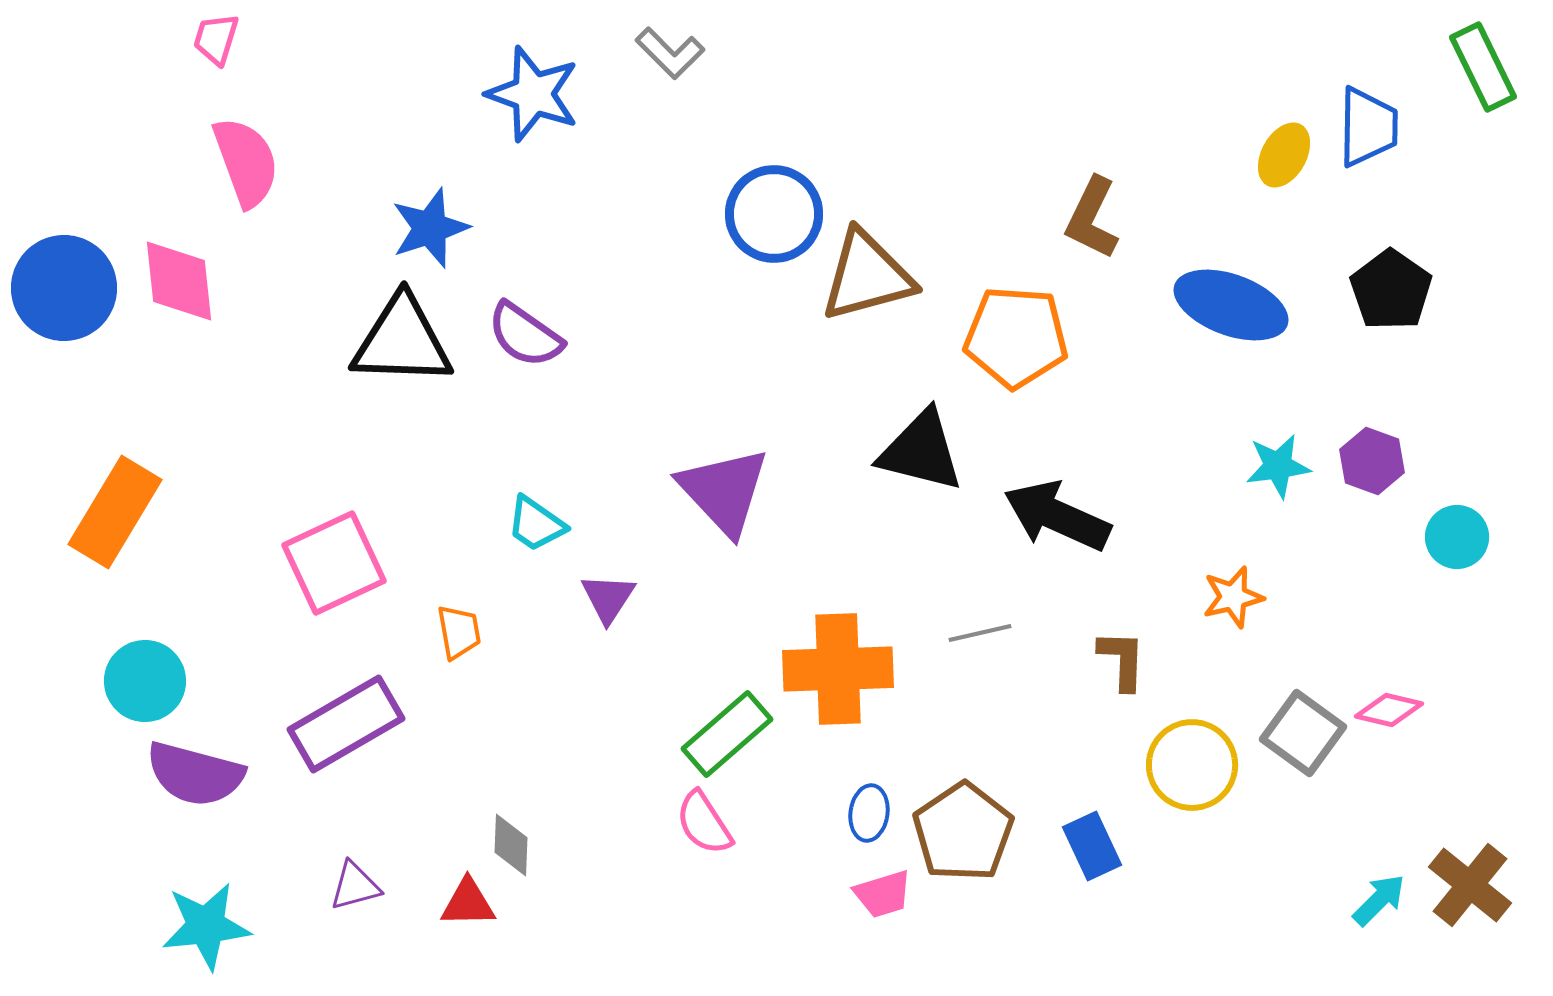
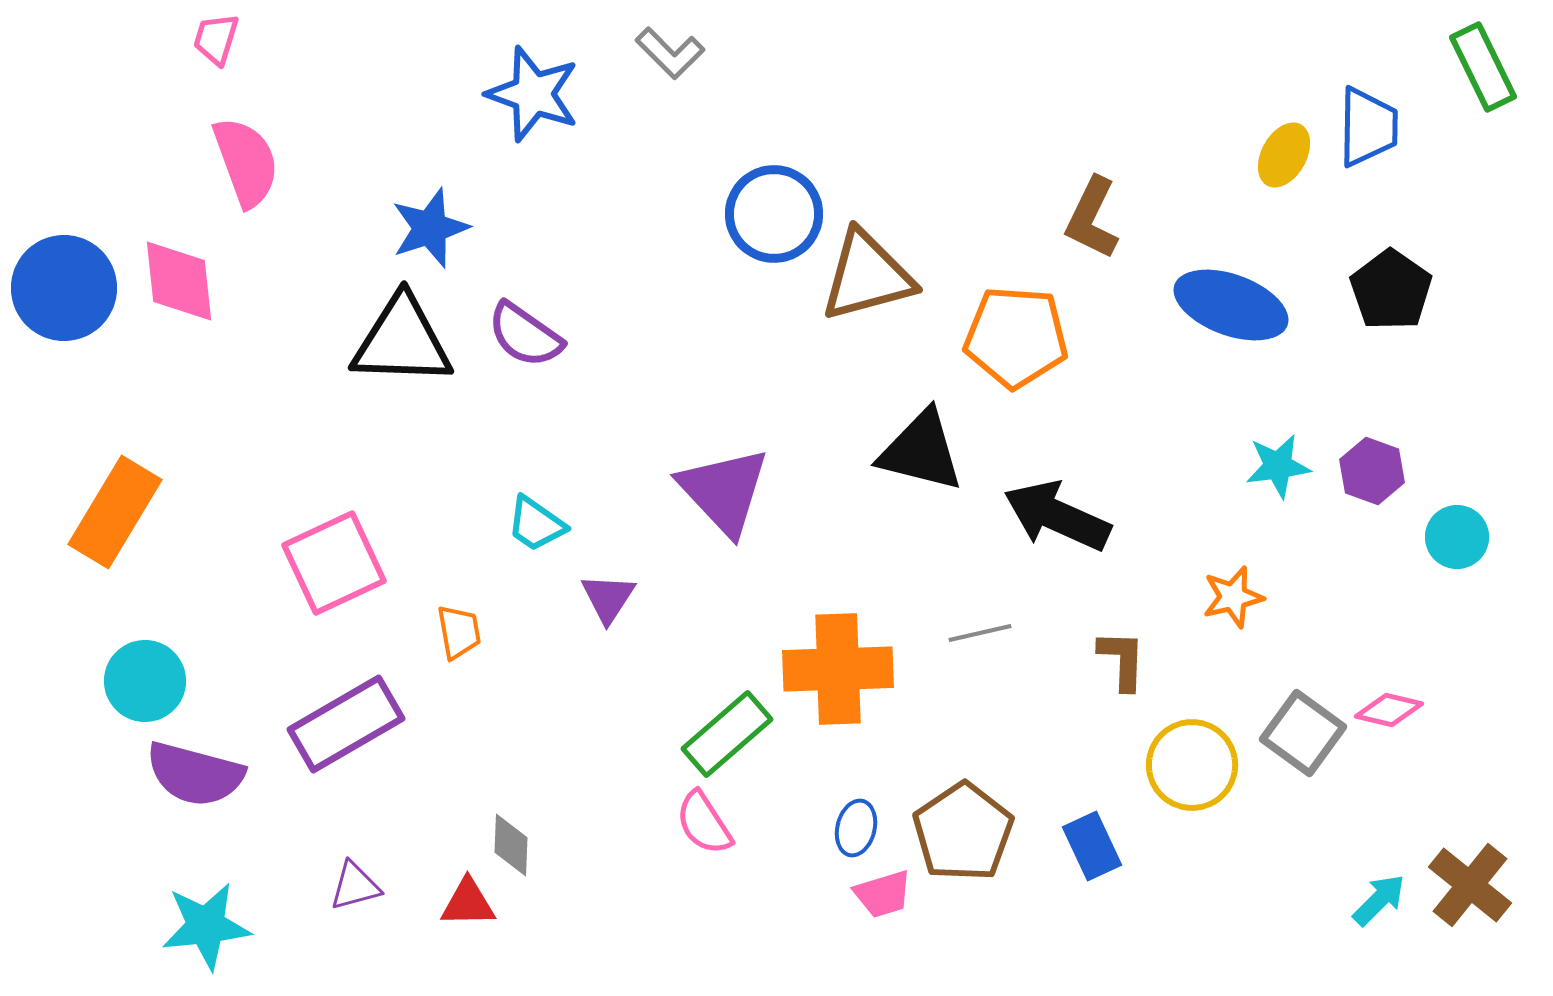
purple hexagon at (1372, 461): moved 10 px down
blue ellipse at (869, 813): moved 13 px left, 15 px down; rotated 6 degrees clockwise
